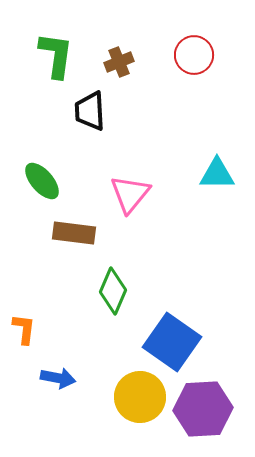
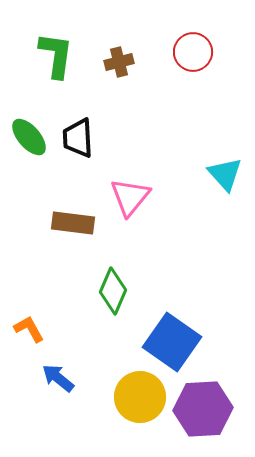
red circle: moved 1 px left, 3 px up
brown cross: rotated 8 degrees clockwise
black trapezoid: moved 12 px left, 27 px down
cyan triangle: moved 8 px right; rotated 48 degrees clockwise
green ellipse: moved 13 px left, 44 px up
pink triangle: moved 3 px down
brown rectangle: moved 1 px left, 10 px up
orange L-shape: moved 5 px right; rotated 36 degrees counterclockwise
blue arrow: rotated 152 degrees counterclockwise
